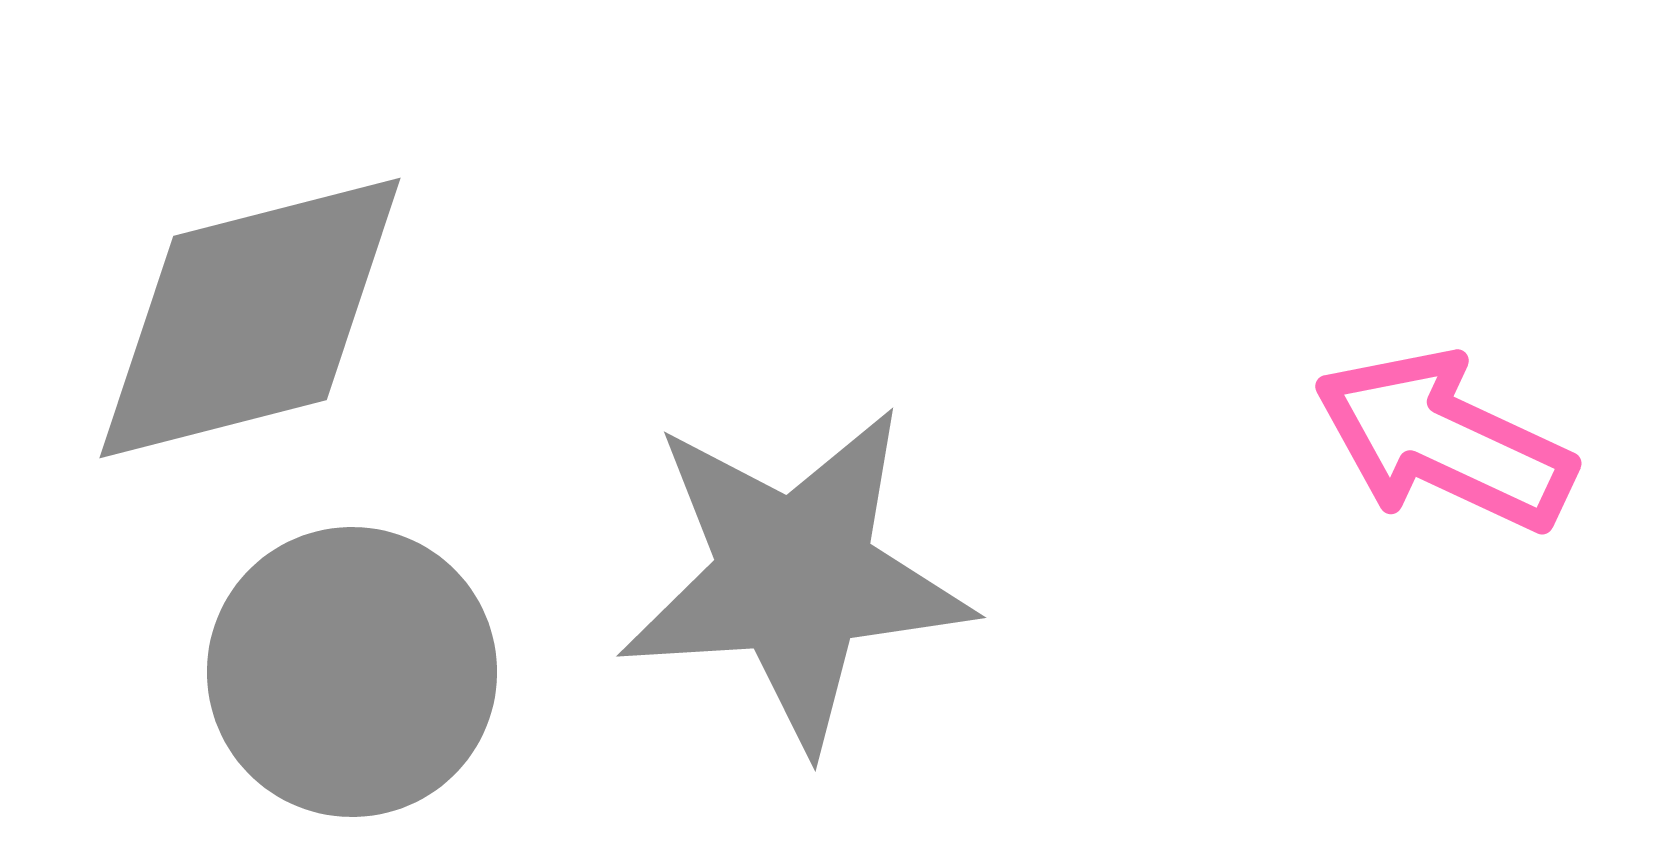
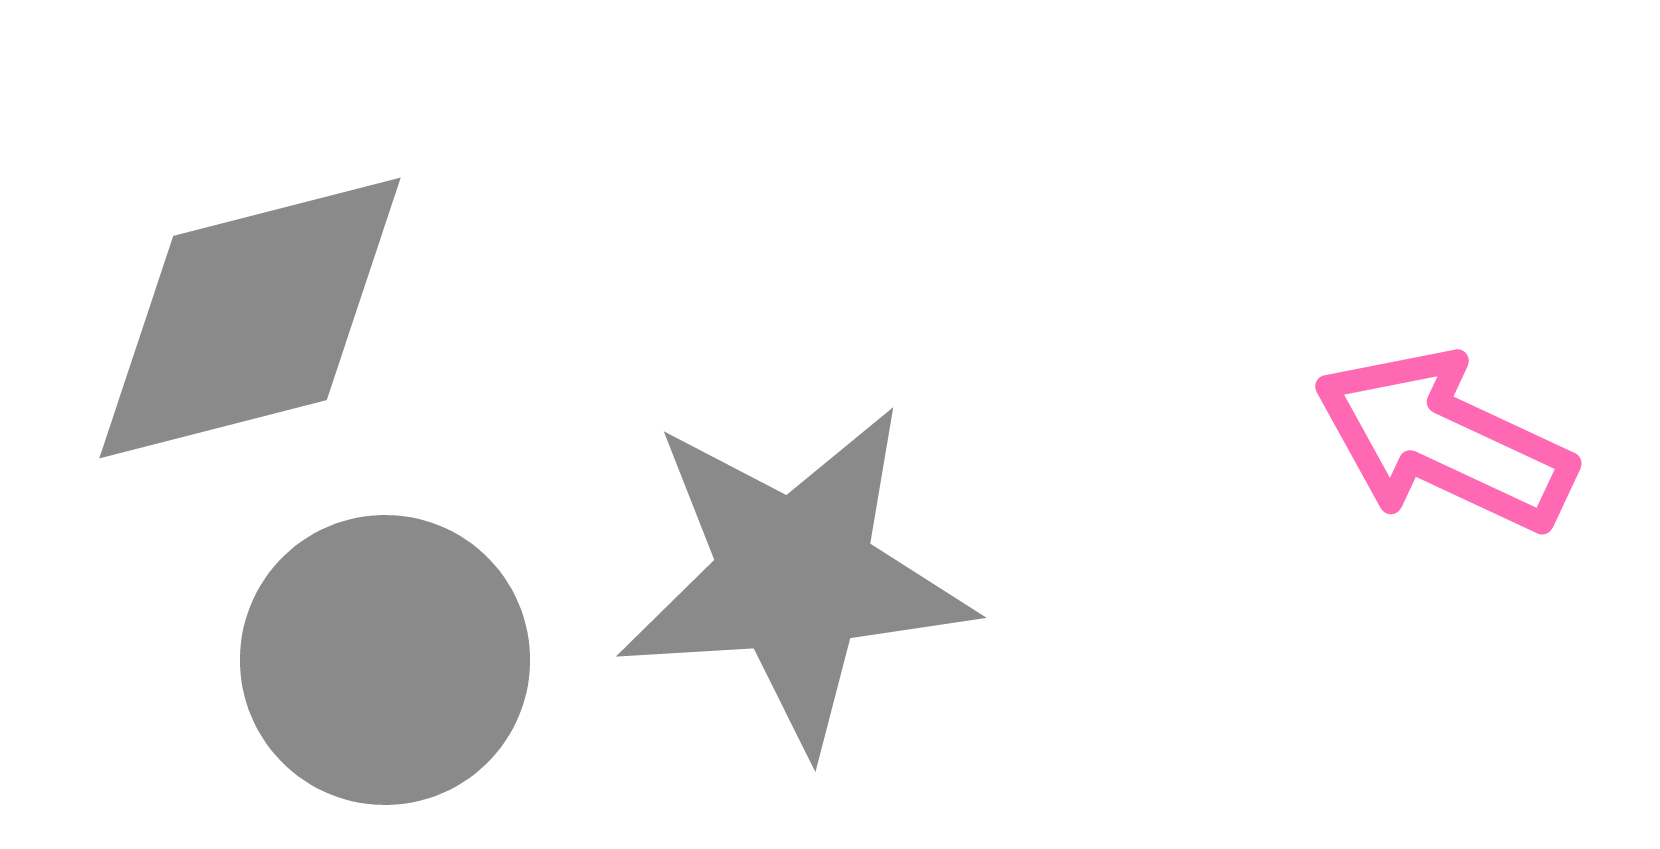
gray circle: moved 33 px right, 12 px up
